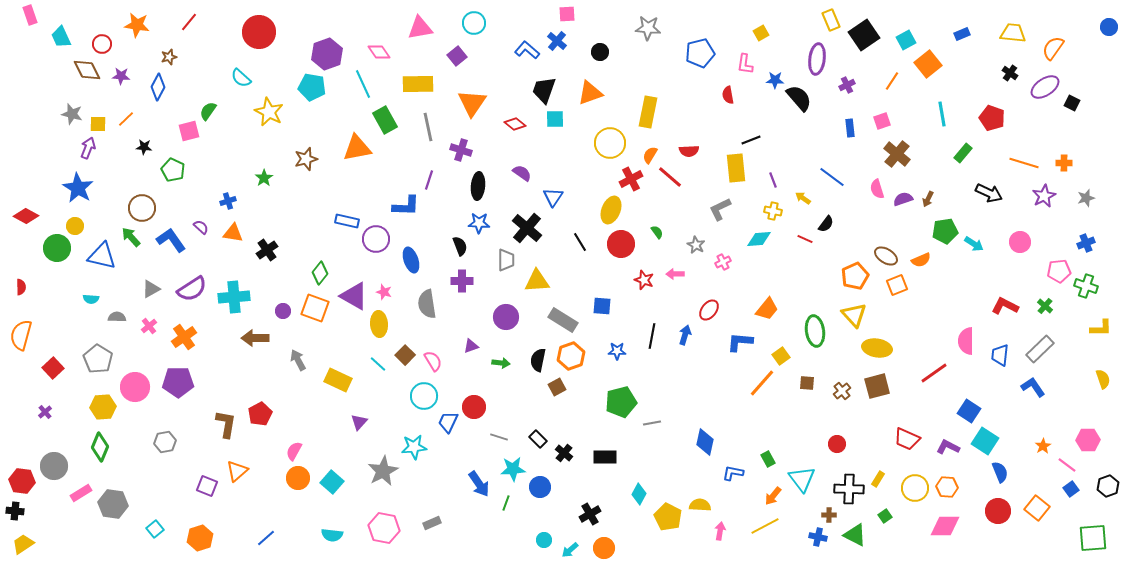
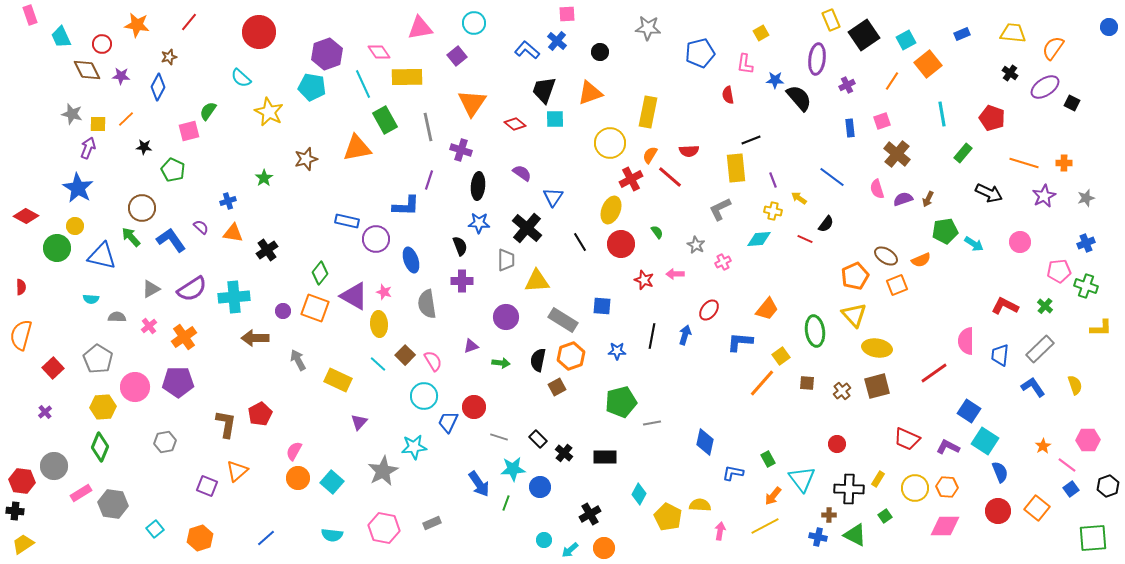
yellow rectangle at (418, 84): moved 11 px left, 7 px up
yellow arrow at (803, 198): moved 4 px left
yellow semicircle at (1103, 379): moved 28 px left, 6 px down
